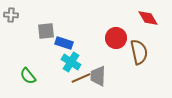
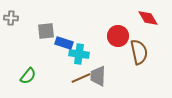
gray cross: moved 3 px down
red circle: moved 2 px right, 2 px up
cyan cross: moved 8 px right, 8 px up; rotated 24 degrees counterclockwise
green semicircle: rotated 102 degrees counterclockwise
